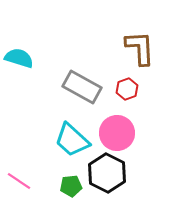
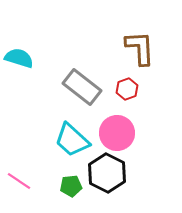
gray rectangle: rotated 9 degrees clockwise
